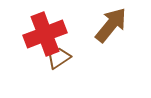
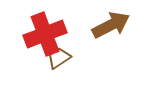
brown arrow: rotated 24 degrees clockwise
